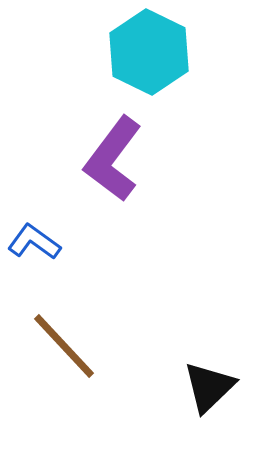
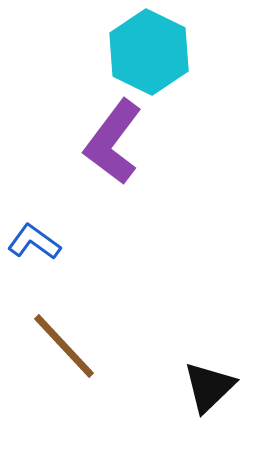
purple L-shape: moved 17 px up
